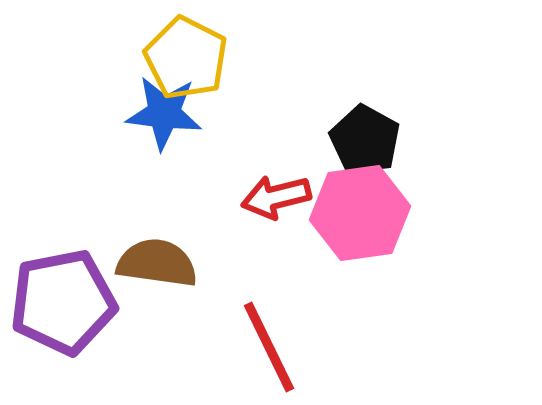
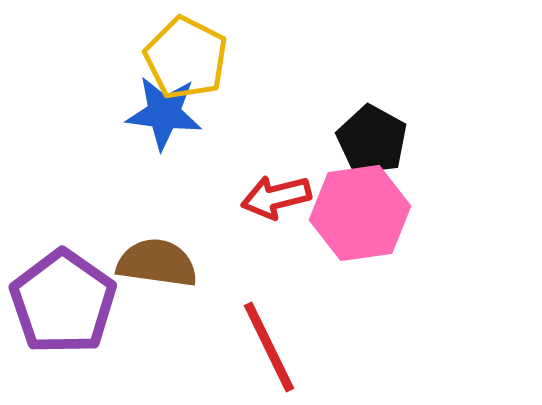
black pentagon: moved 7 px right
purple pentagon: rotated 26 degrees counterclockwise
